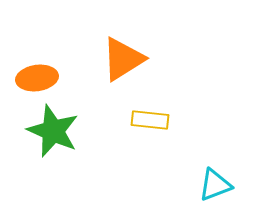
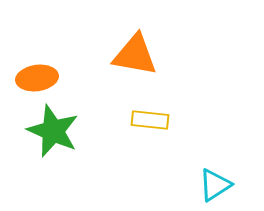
orange triangle: moved 12 px right, 4 px up; rotated 42 degrees clockwise
cyan triangle: rotated 12 degrees counterclockwise
